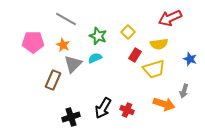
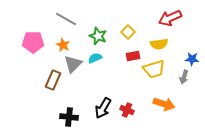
red rectangle: moved 2 px left, 1 px down; rotated 48 degrees clockwise
blue star: moved 2 px right; rotated 16 degrees counterclockwise
gray arrow: moved 14 px up
black cross: moved 2 px left; rotated 24 degrees clockwise
